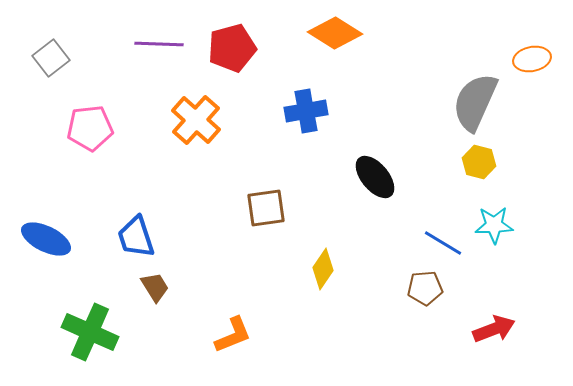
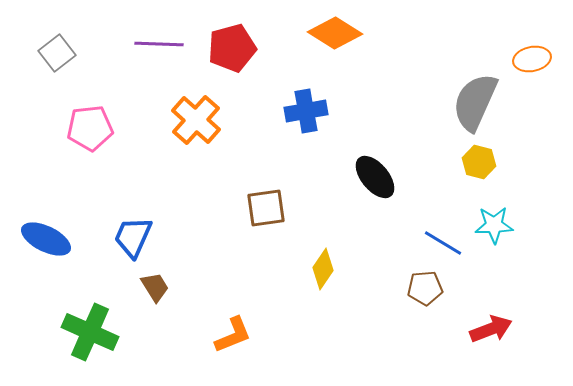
gray square: moved 6 px right, 5 px up
blue trapezoid: moved 3 px left; rotated 42 degrees clockwise
red arrow: moved 3 px left
